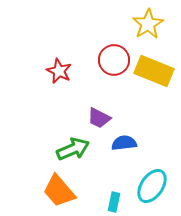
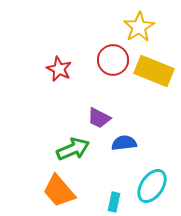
yellow star: moved 9 px left, 3 px down
red circle: moved 1 px left
red star: moved 2 px up
